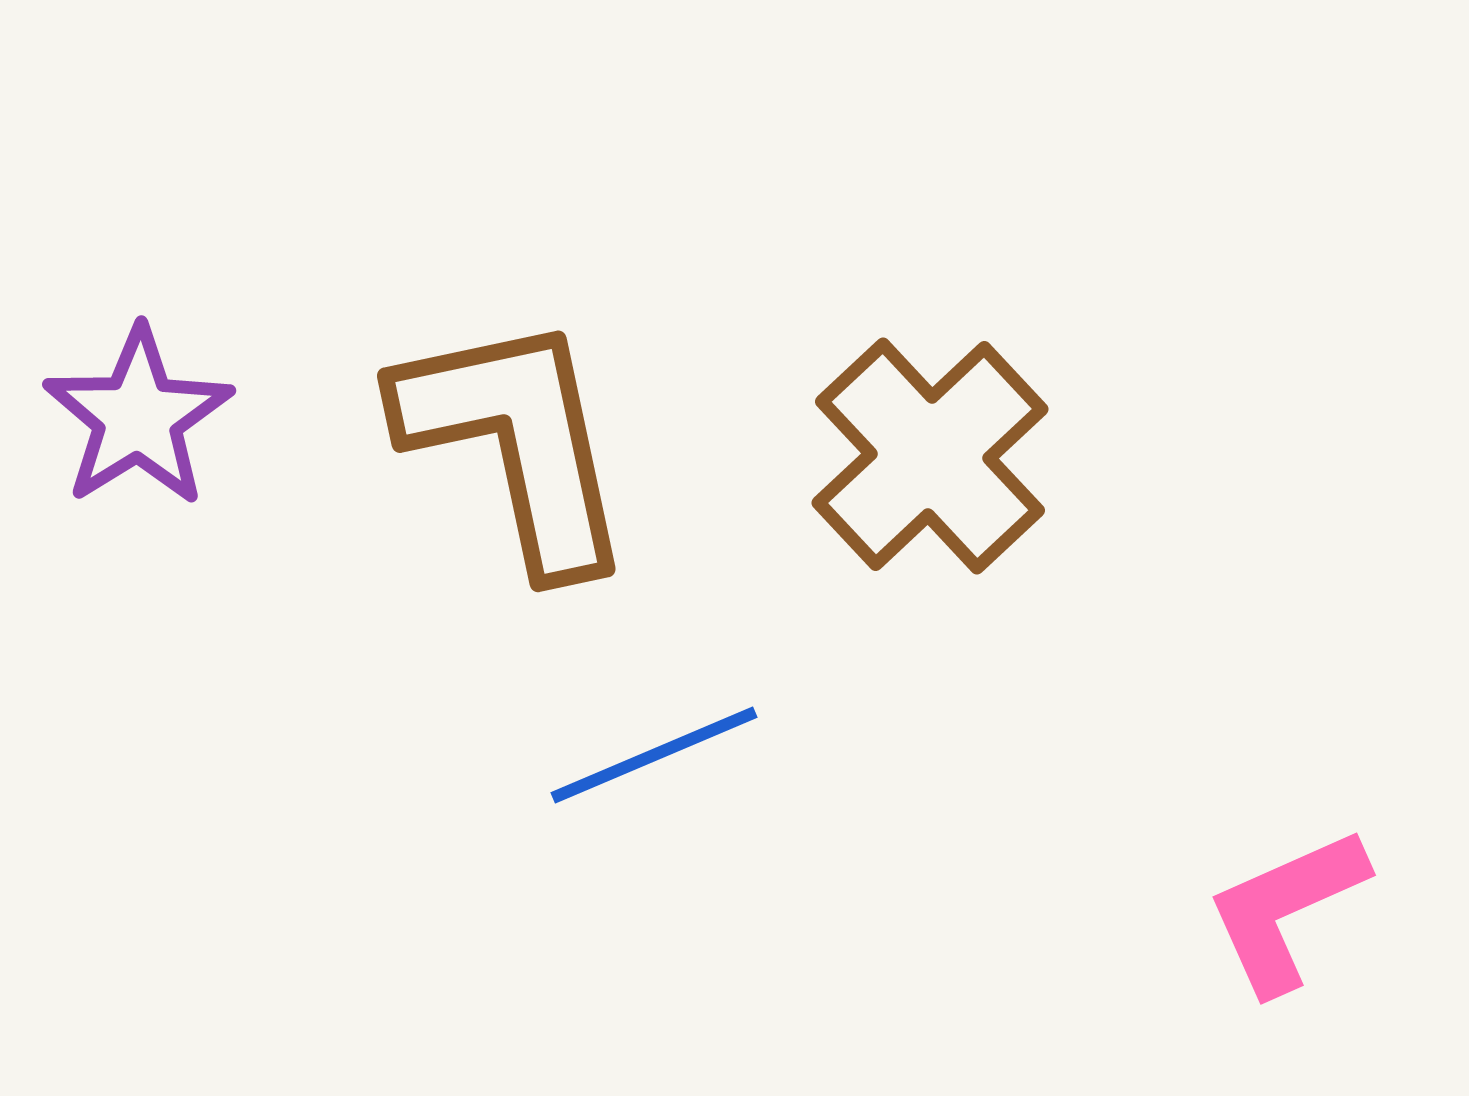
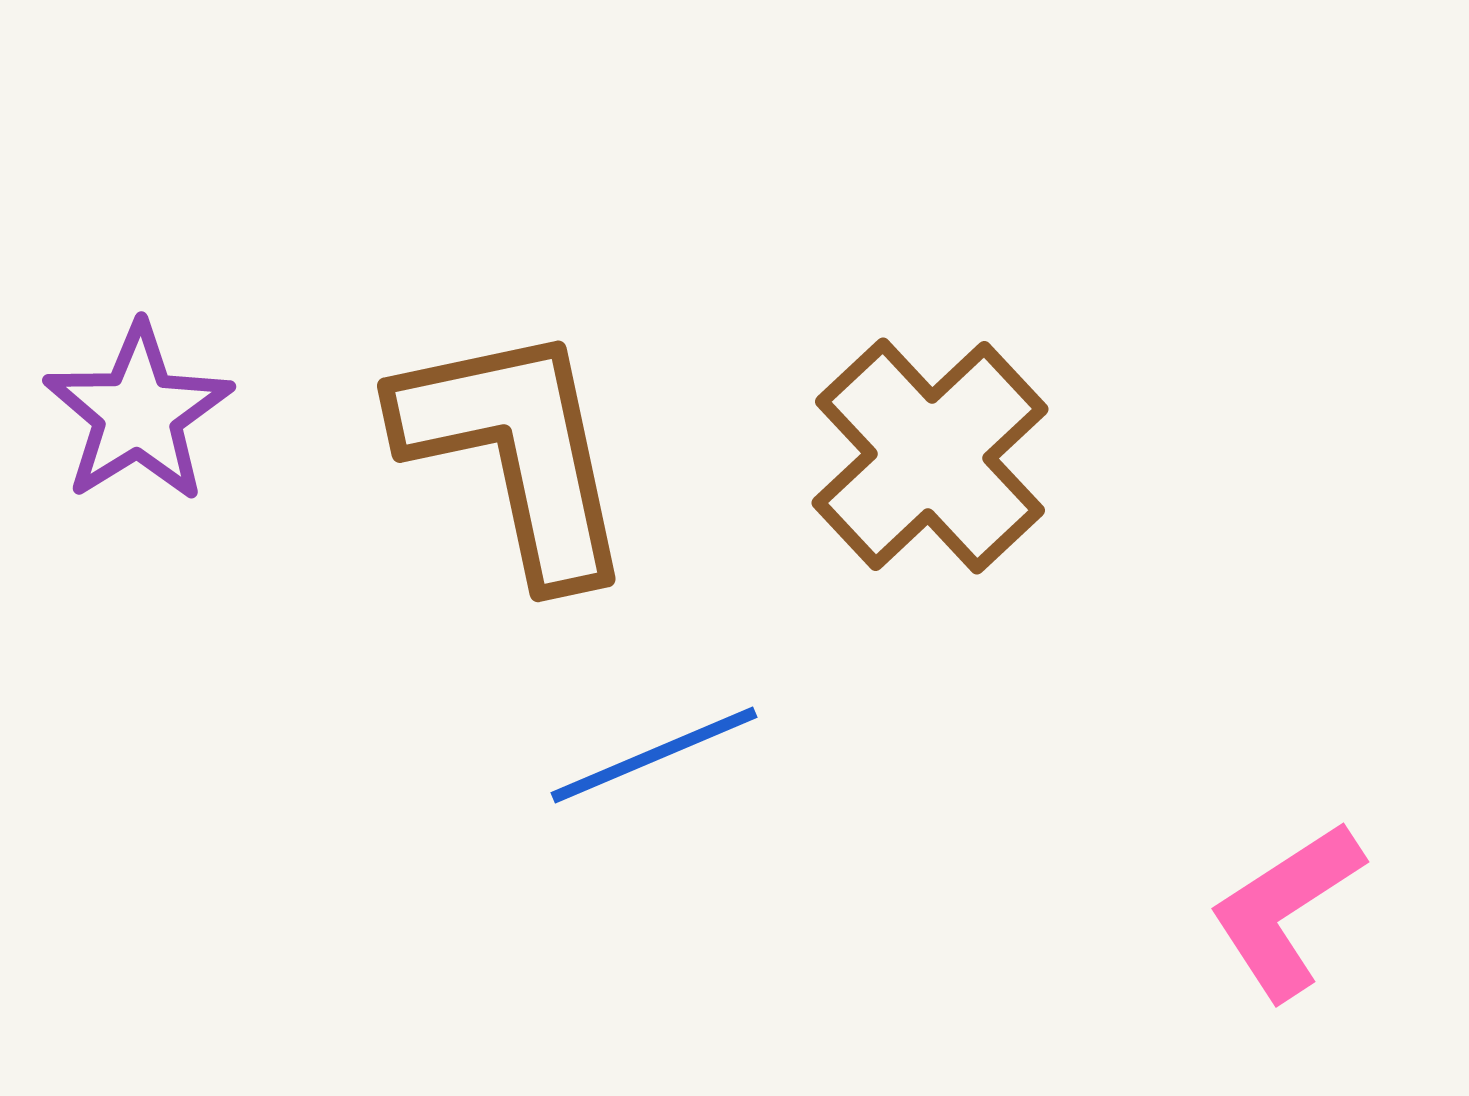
purple star: moved 4 px up
brown L-shape: moved 10 px down
pink L-shape: rotated 9 degrees counterclockwise
